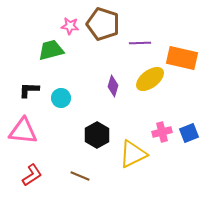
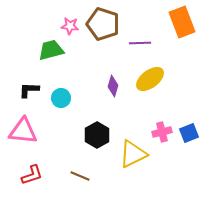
orange rectangle: moved 36 px up; rotated 56 degrees clockwise
red L-shape: rotated 15 degrees clockwise
